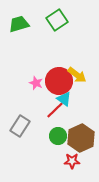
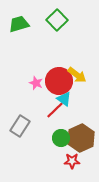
green square: rotated 10 degrees counterclockwise
green circle: moved 3 px right, 2 px down
